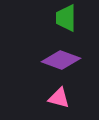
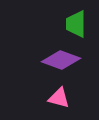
green trapezoid: moved 10 px right, 6 px down
